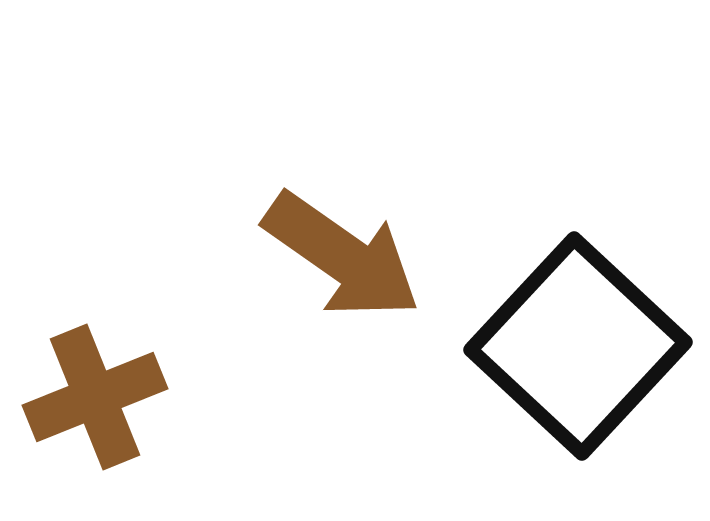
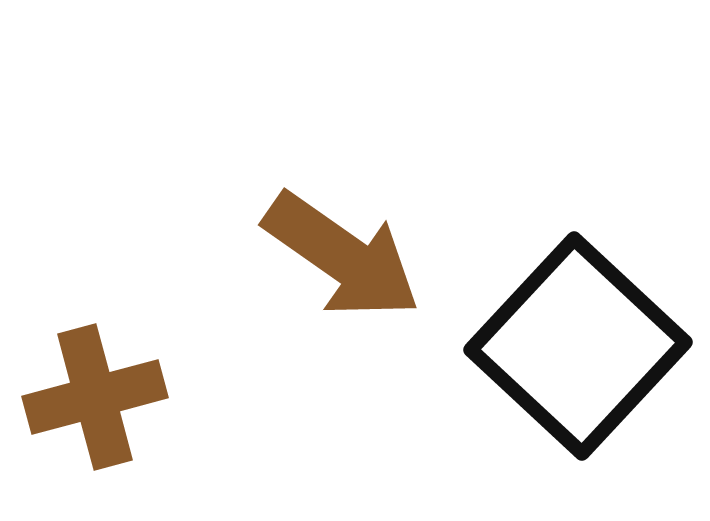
brown cross: rotated 7 degrees clockwise
